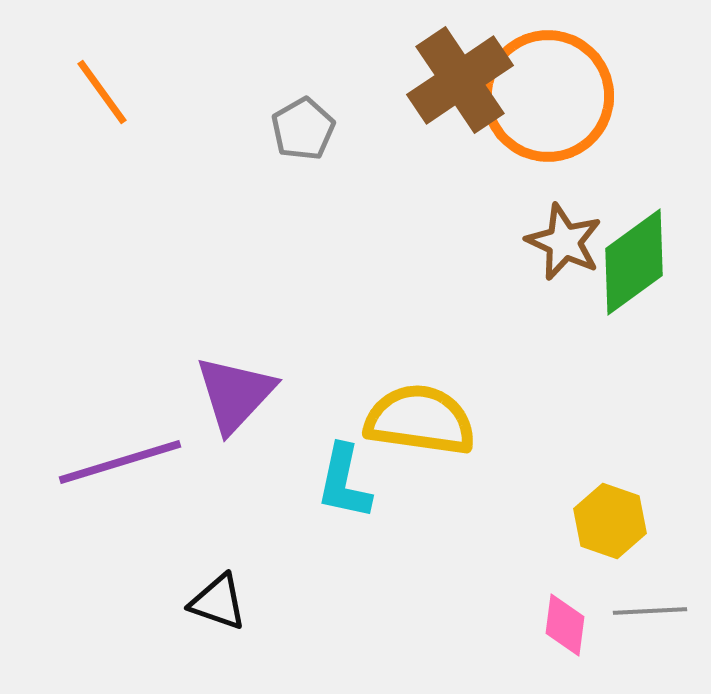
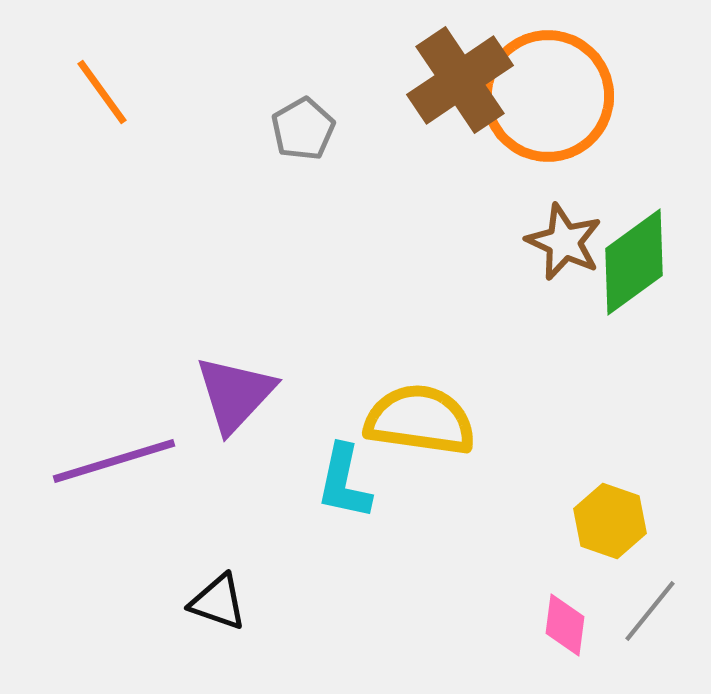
purple line: moved 6 px left, 1 px up
gray line: rotated 48 degrees counterclockwise
